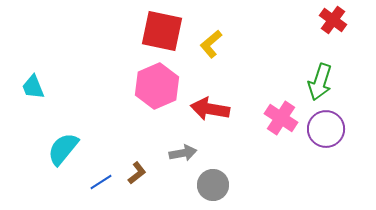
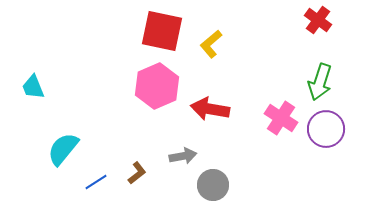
red cross: moved 15 px left
gray arrow: moved 3 px down
blue line: moved 5 px left
